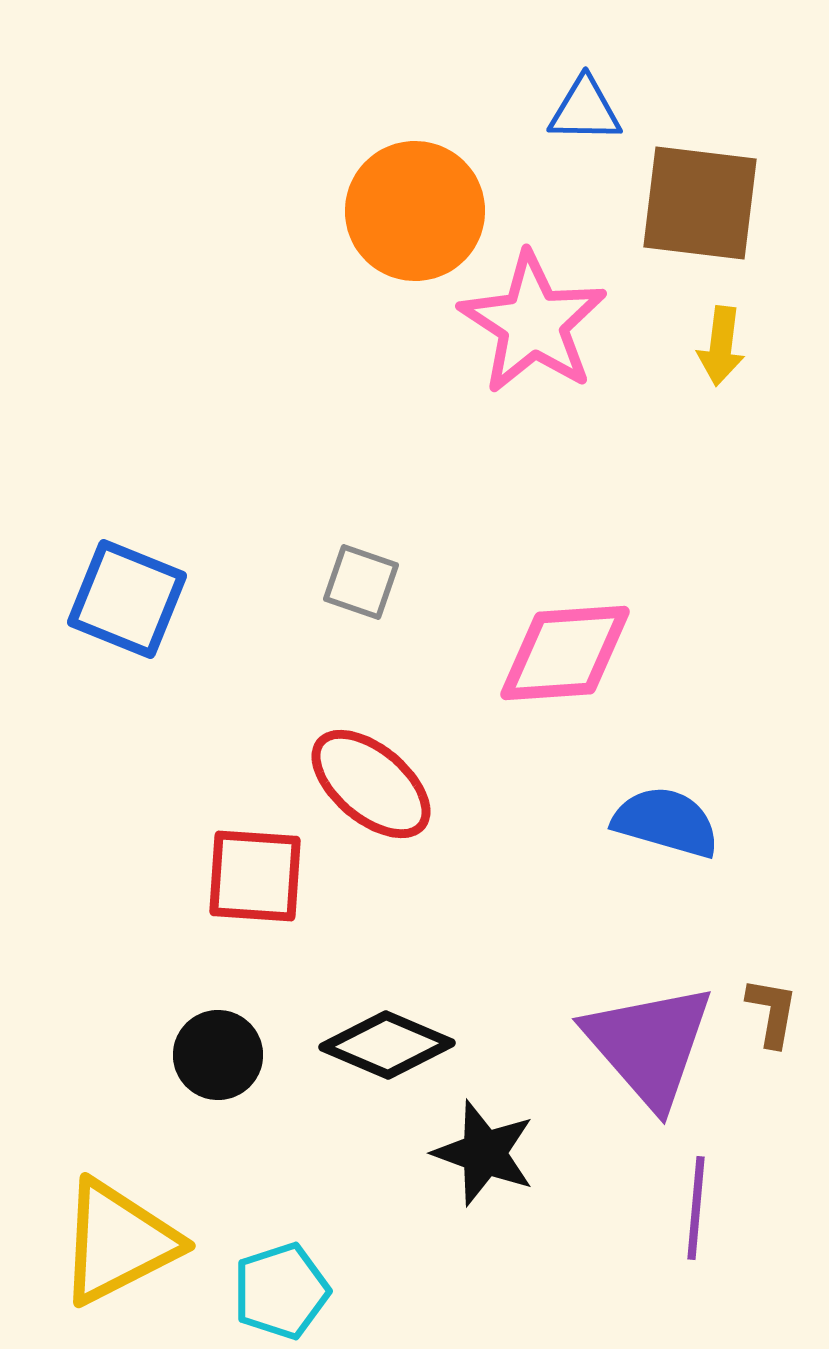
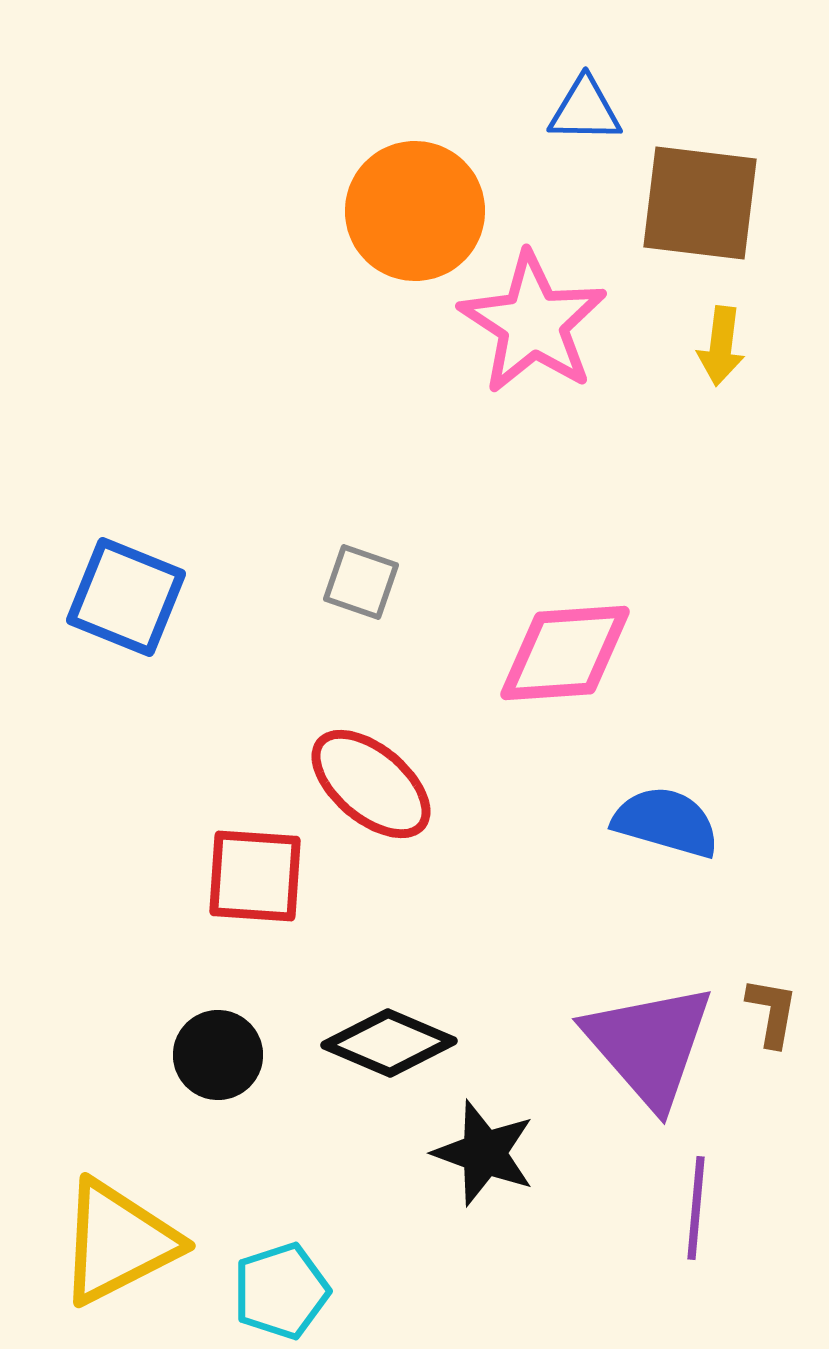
blue square: moved 1 px left, 2 px up
black diamond: moved 2 px right, 2 px up
